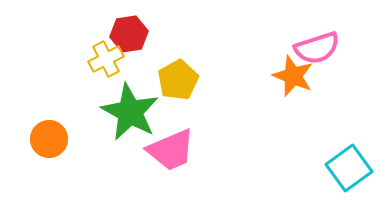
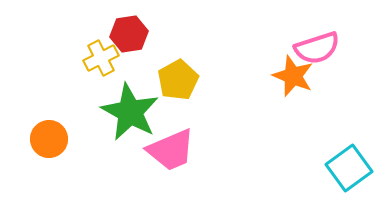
yellow cross: moved 5 px left, 1 px up
